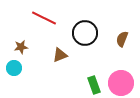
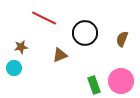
pink circle: moved 2 px up
